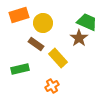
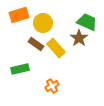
yellow rectangle: moved 2 px left, 10 px up
